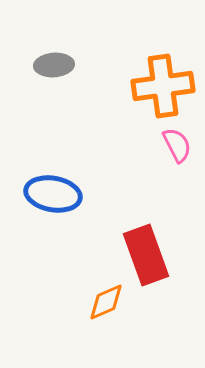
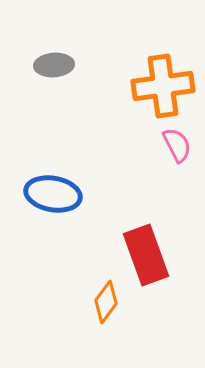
orange diamond: rotated 30 degrees counterclockwise
